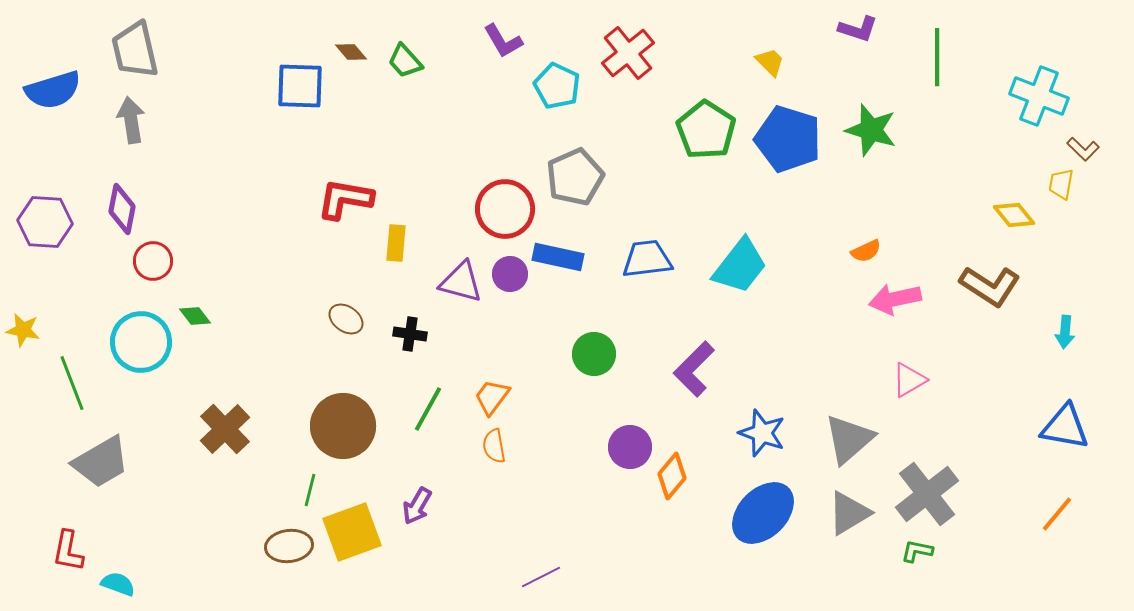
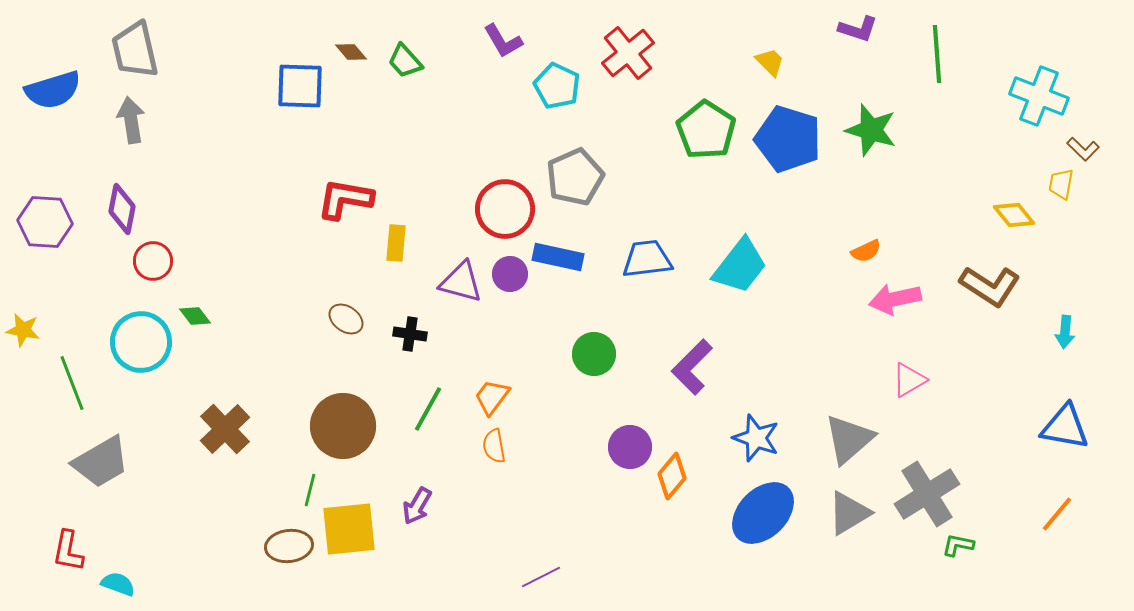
green line at (937, 57): moved 3 px up; rotated 4 degrees counterclockwise
purple L-shape at (694, 369): moved 2 px left, 2 px up
blue star at (762, 433): moved 6 px left, 5 px down
gray cross at (927, 494): rotated 6 degrees clockwise
yellow square at (352, 532): moved 3 px left, 3 px up; rotated 14 degrees clockwise
green L-shape at (917, 551): moved 41 px right, 6 px up
